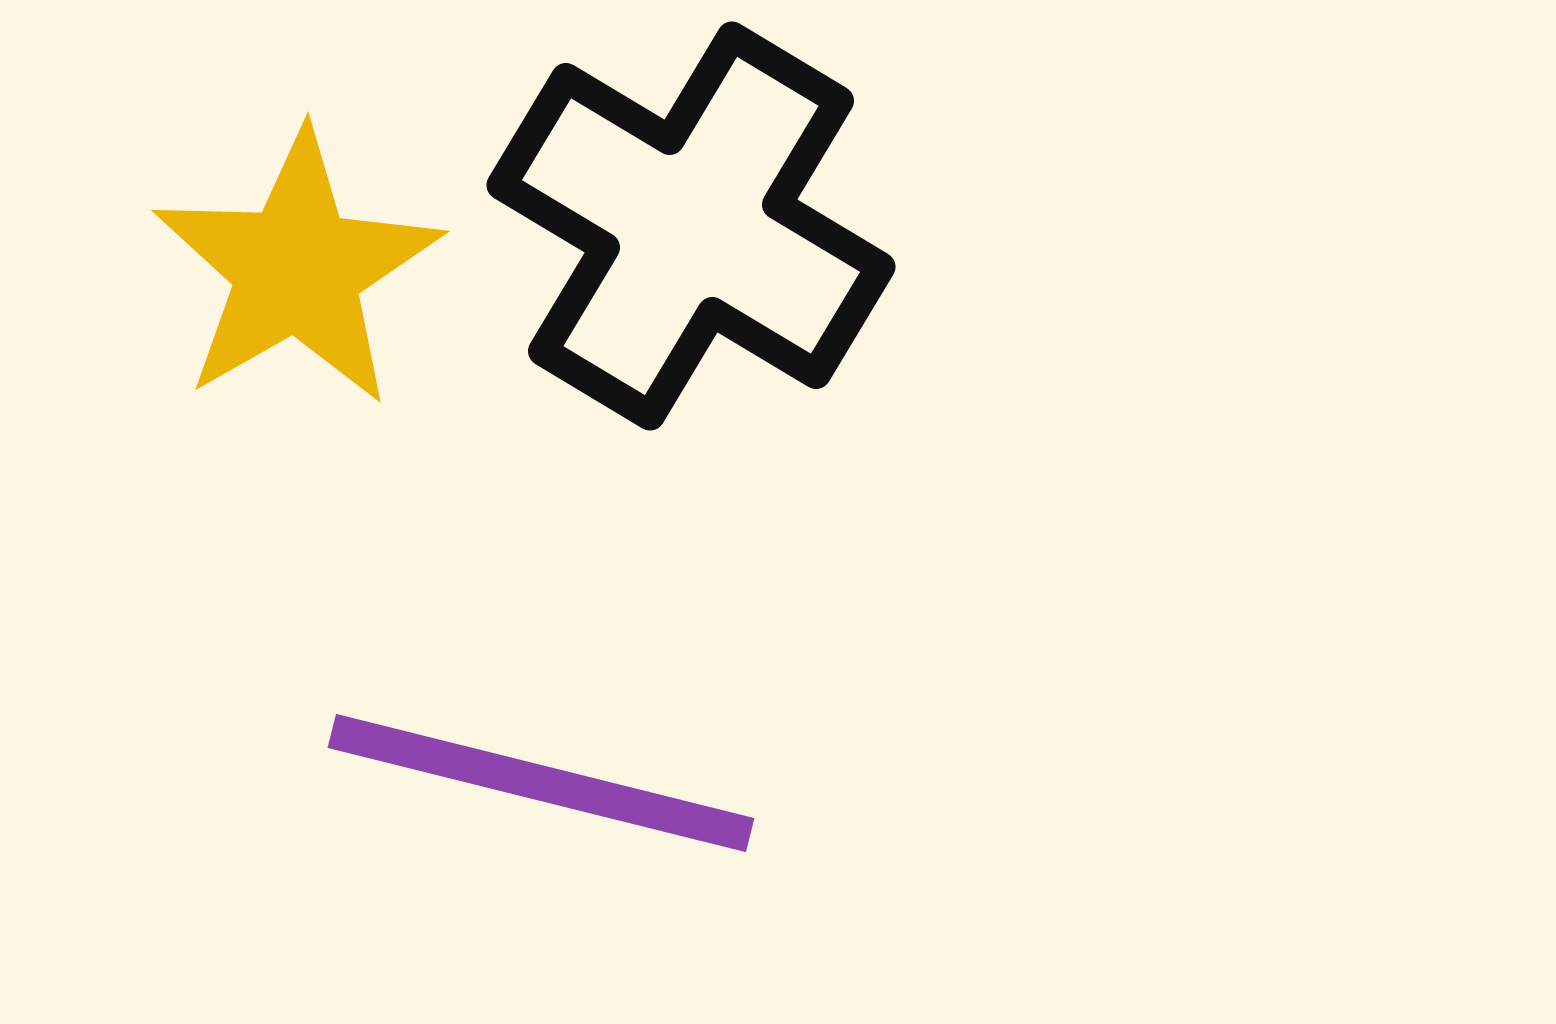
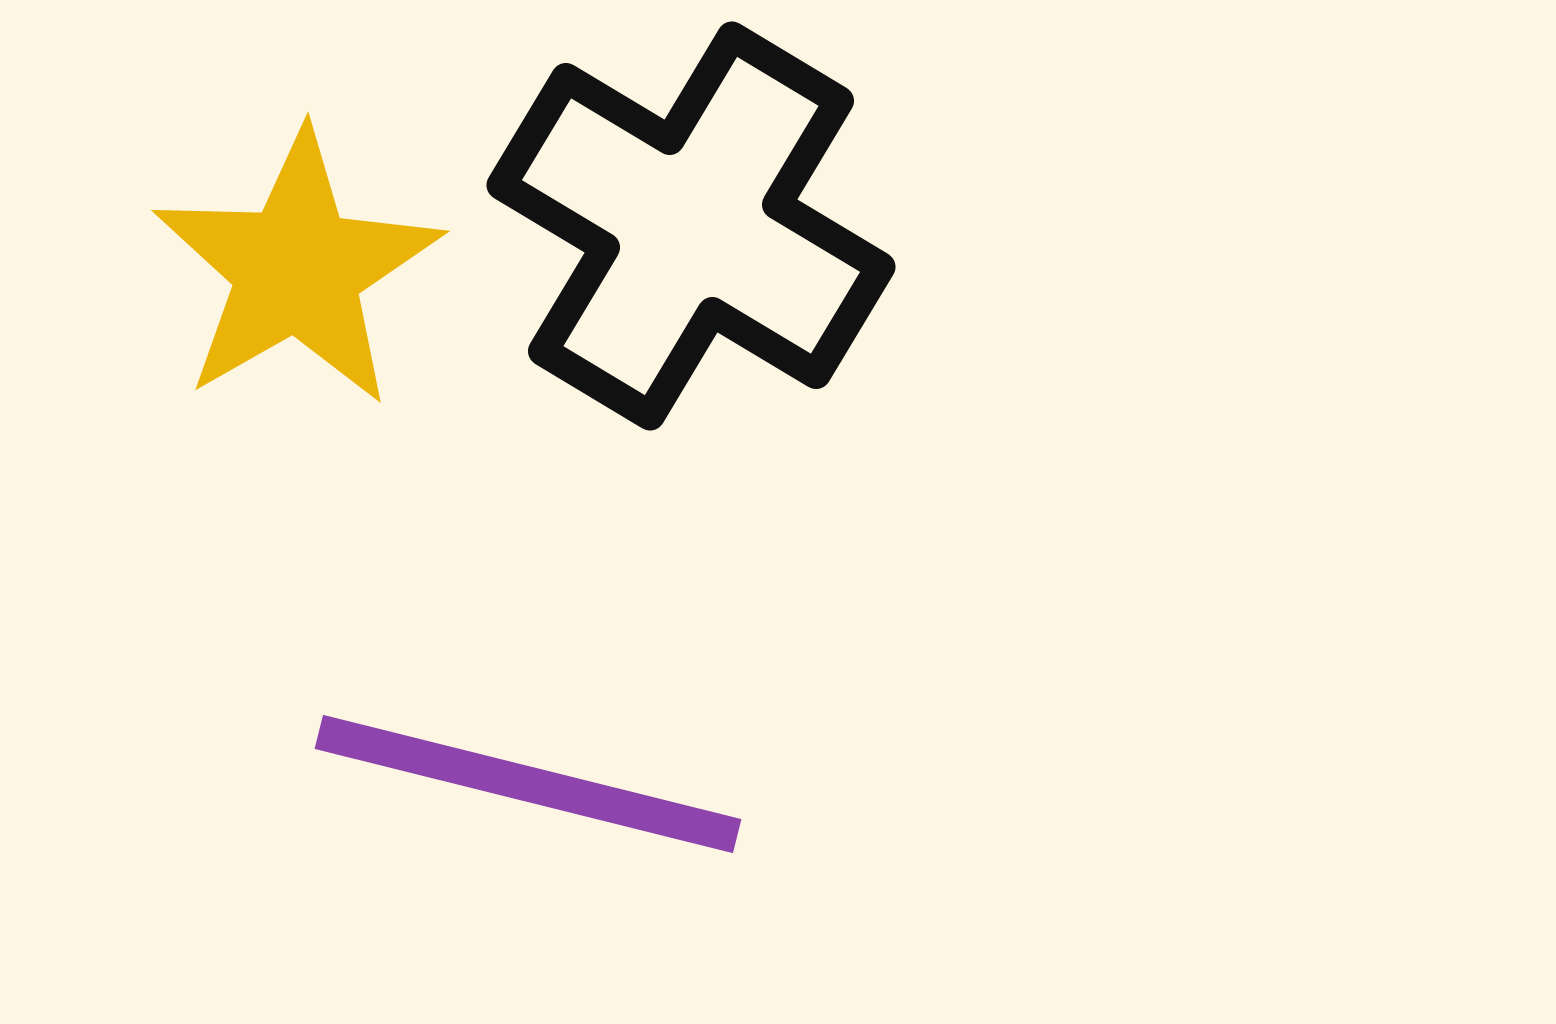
purple line: moved 13 px left, 1 px down
